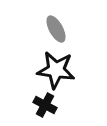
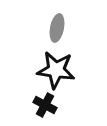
gray ellipse: moved 1 px right, 1 px up; rotated 40 degrees clockwise
